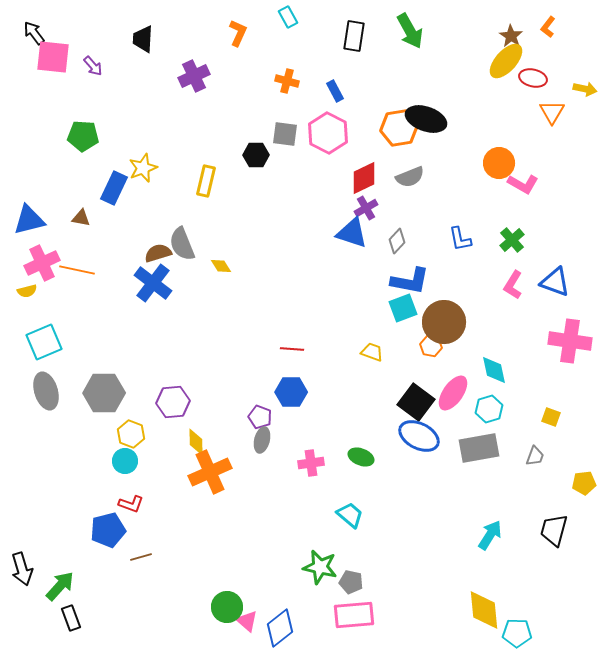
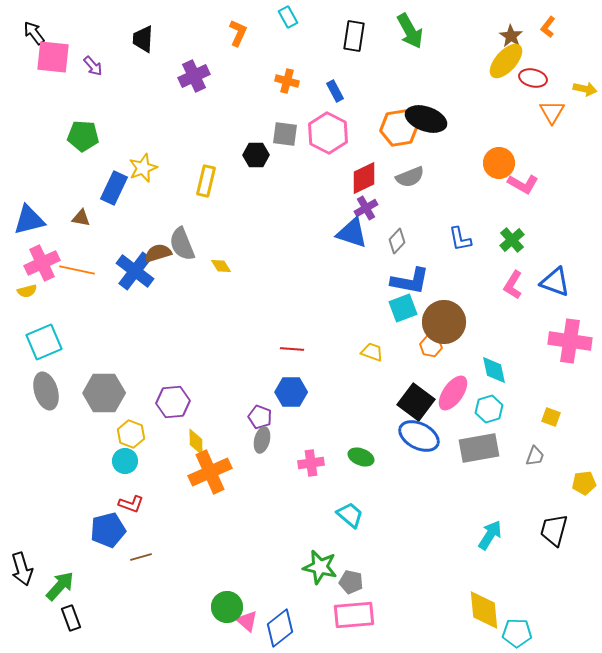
blue cross at (153, 283): moved 18 px left, 12 px up
